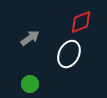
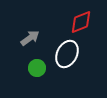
white ellipse: moved 2 px left
green circle: moved 7 px right, 16 px up
